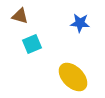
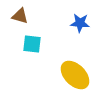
cyan square: rotated 30 degrees clockwise
yellow ellipse: moved 2 px right, 2 px up
